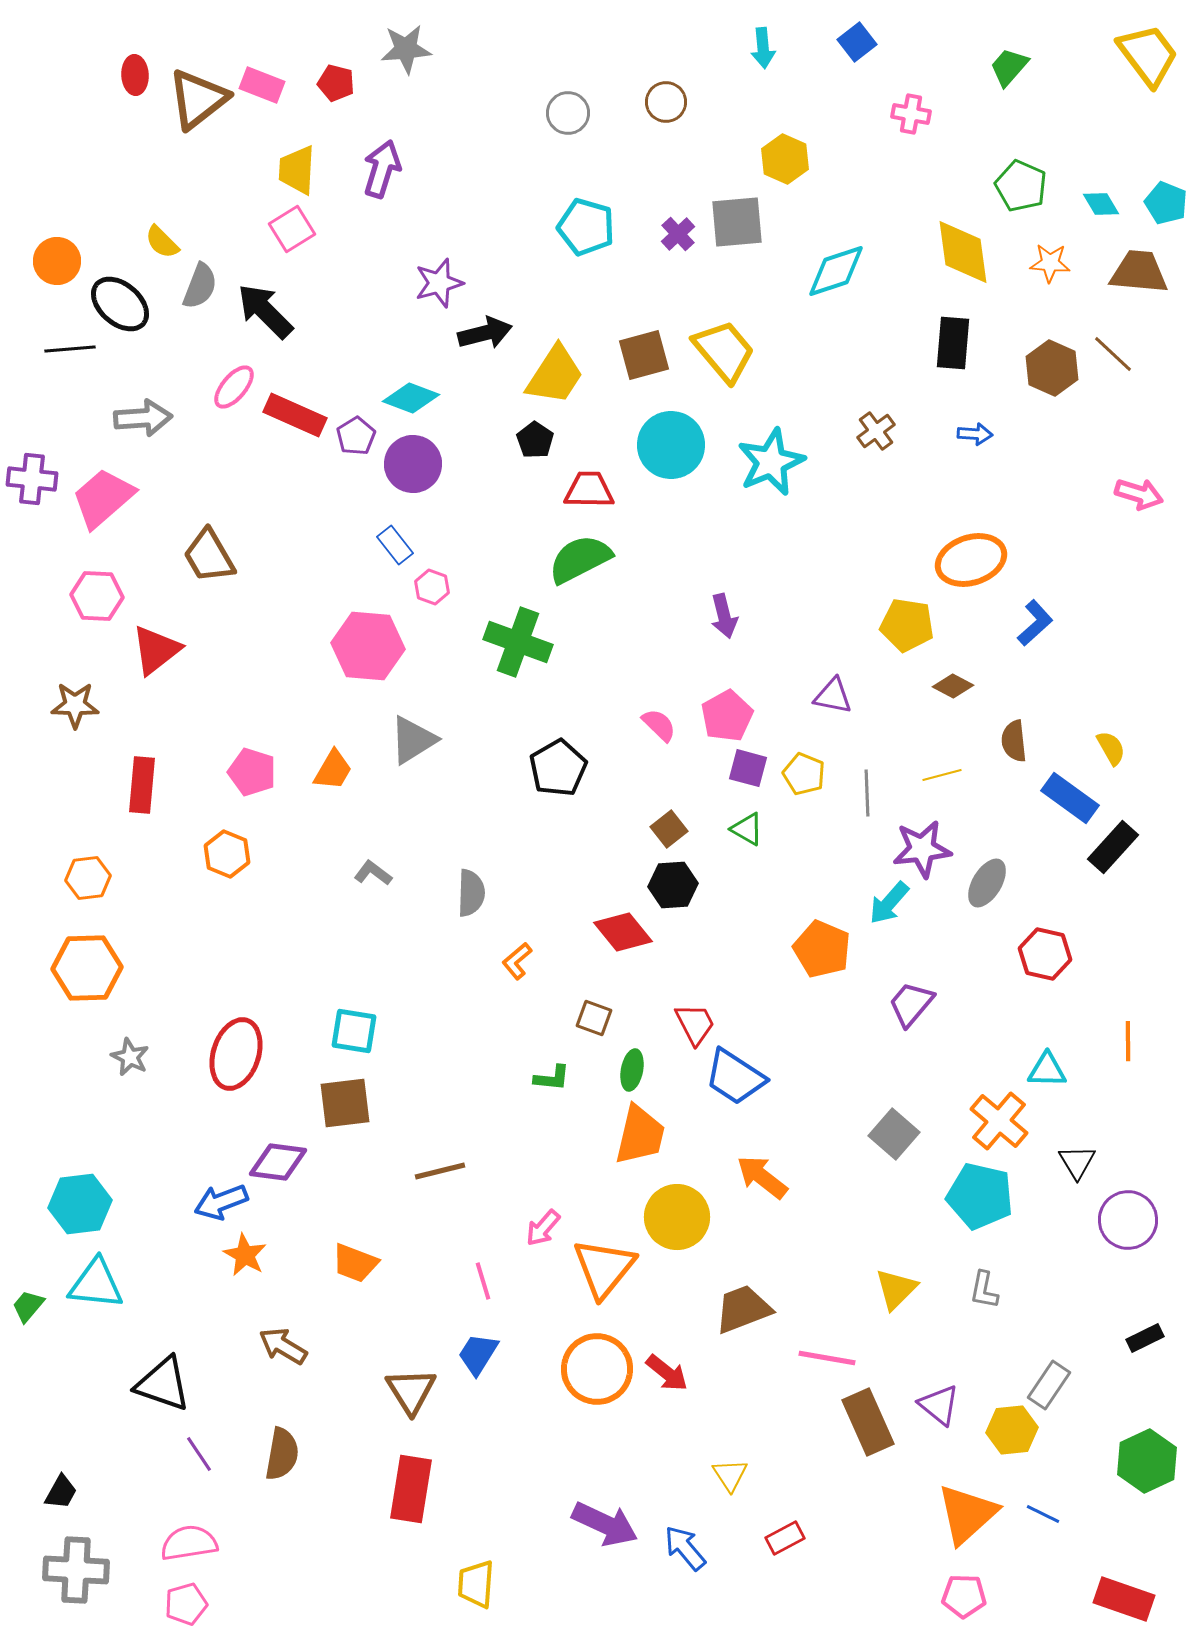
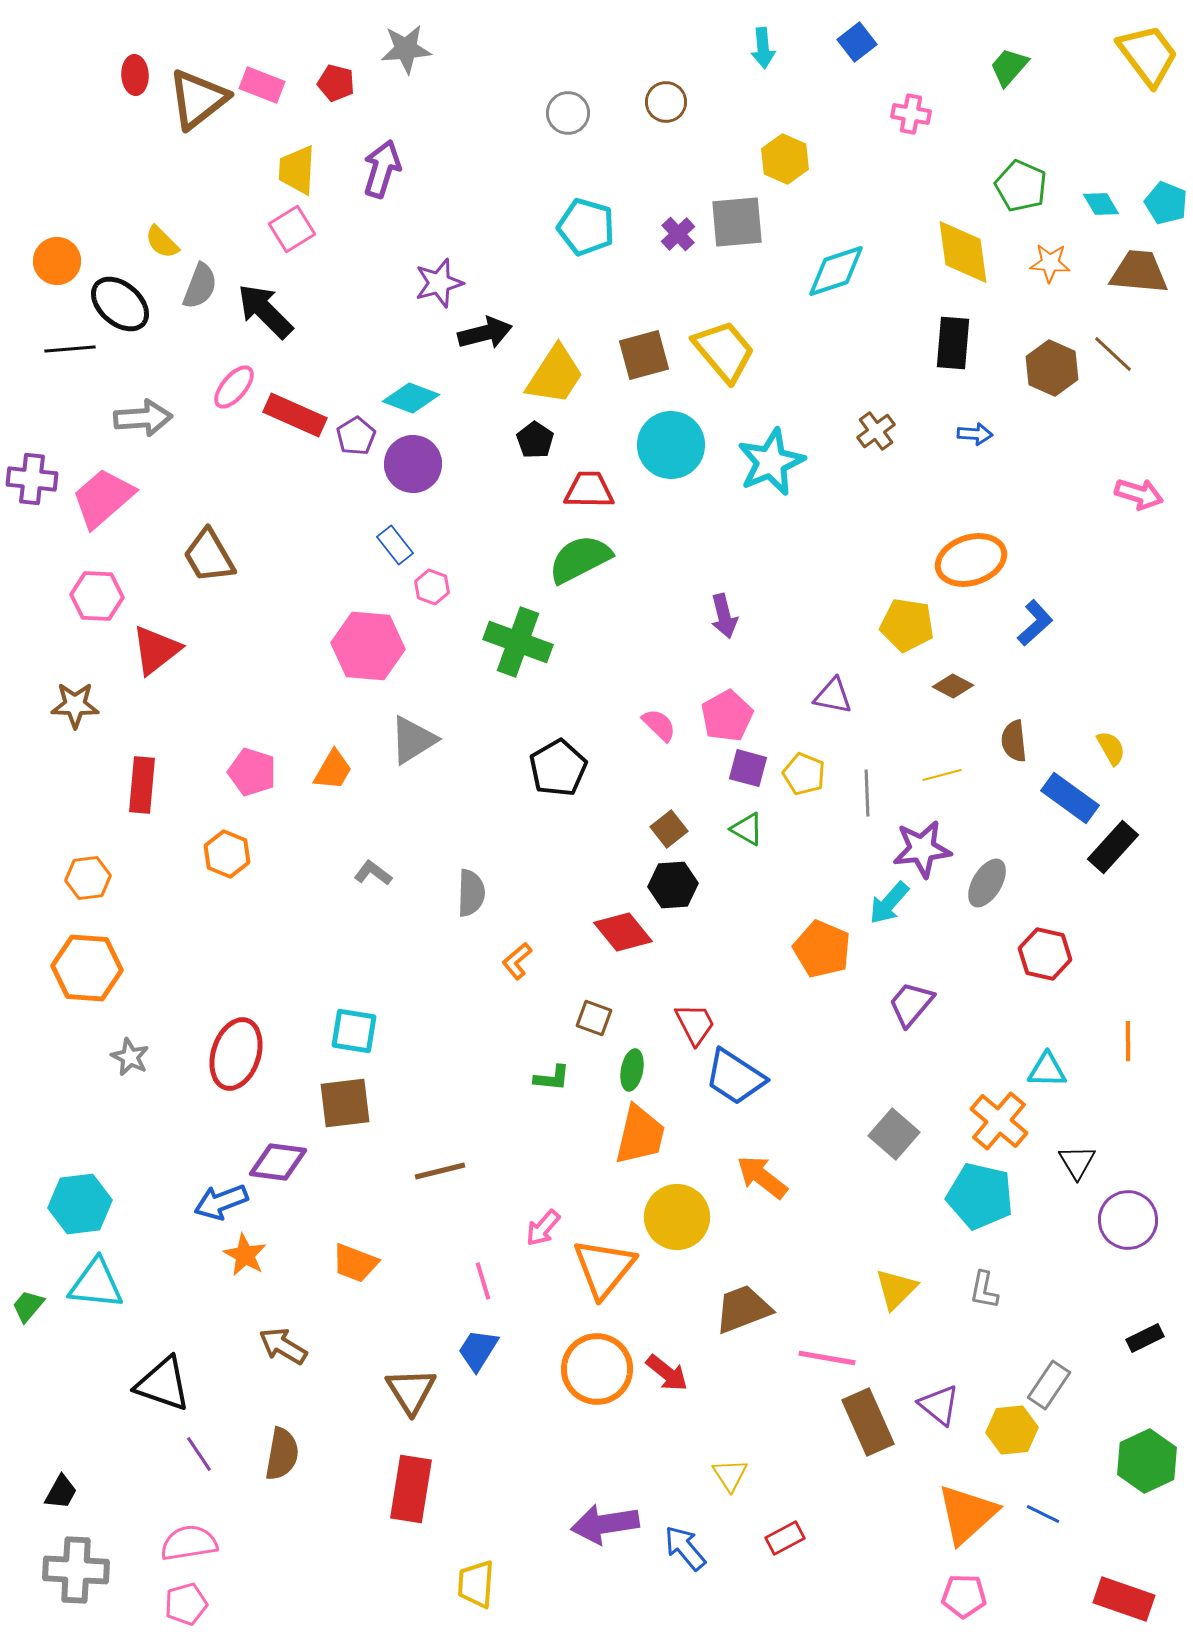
orange hexagon at (87, 968): rotated 6 degrees clockwise
blue trapezoid at (478, 1354): moved 4 px up
purple arrow at (605, 1524): rotated 146 degrees clockwise
